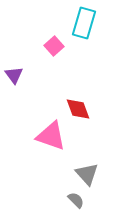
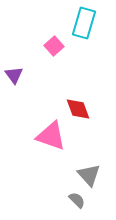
gray triangle: moved 2 px right, 1 px down
gray semicircle: moved 1 px right
